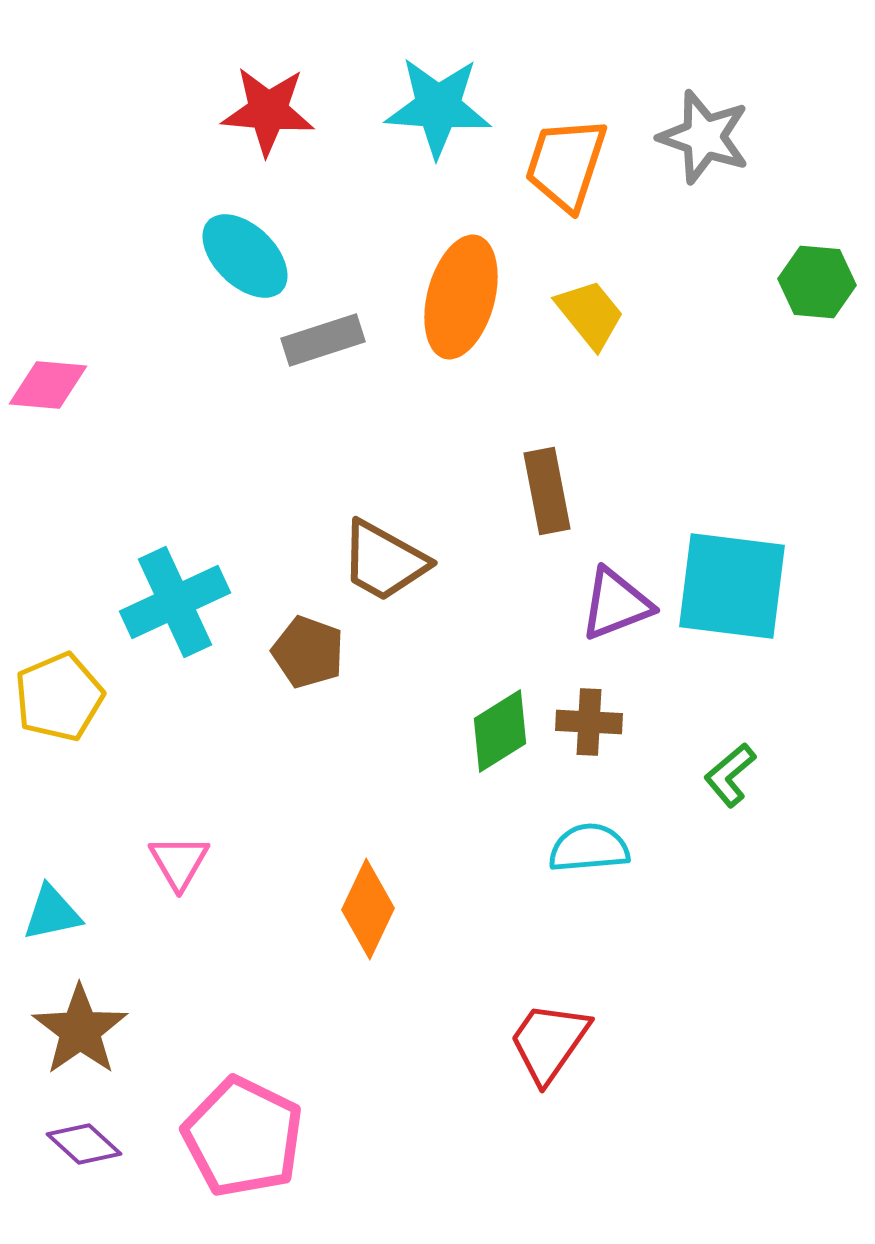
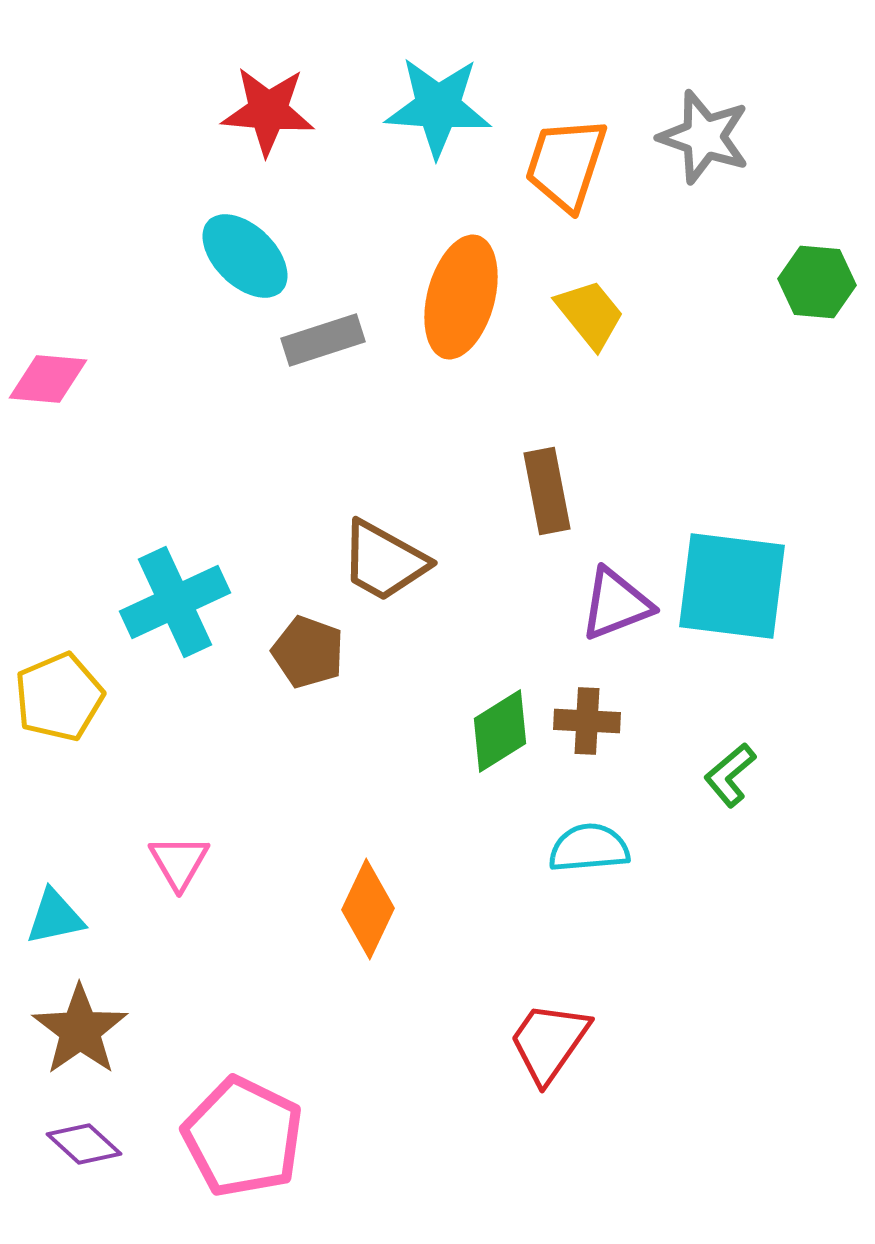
pink diamond: moved 6 px up
brown cross: moved 2 px left, 1 px up
cyan triangle: moved 3 px right, 4 px down
